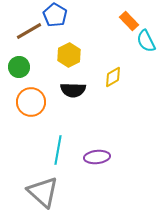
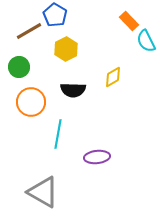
yellow hexagon: moved 3 px left, 6 px up
cyan line: moved 16 px up
gray triangle: rotated 12 degrees counterclockwise
